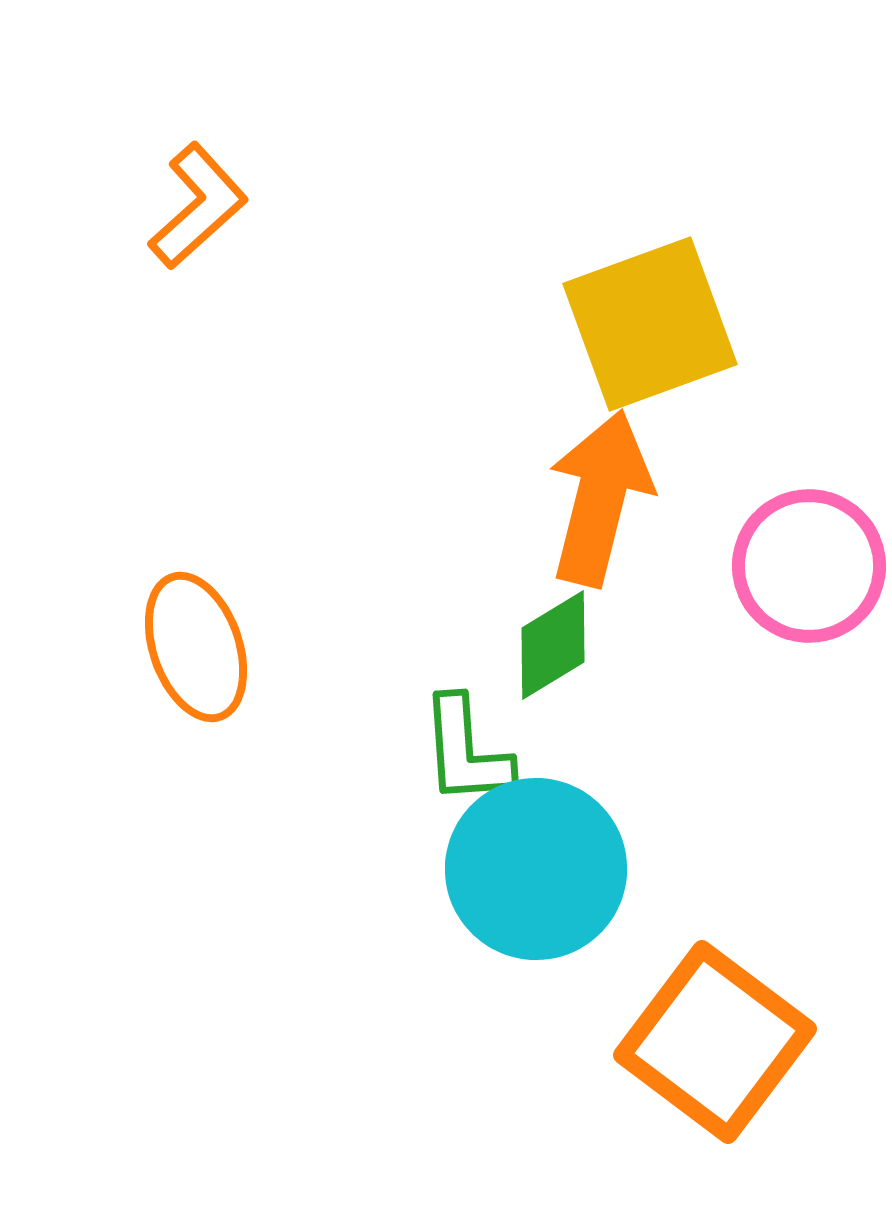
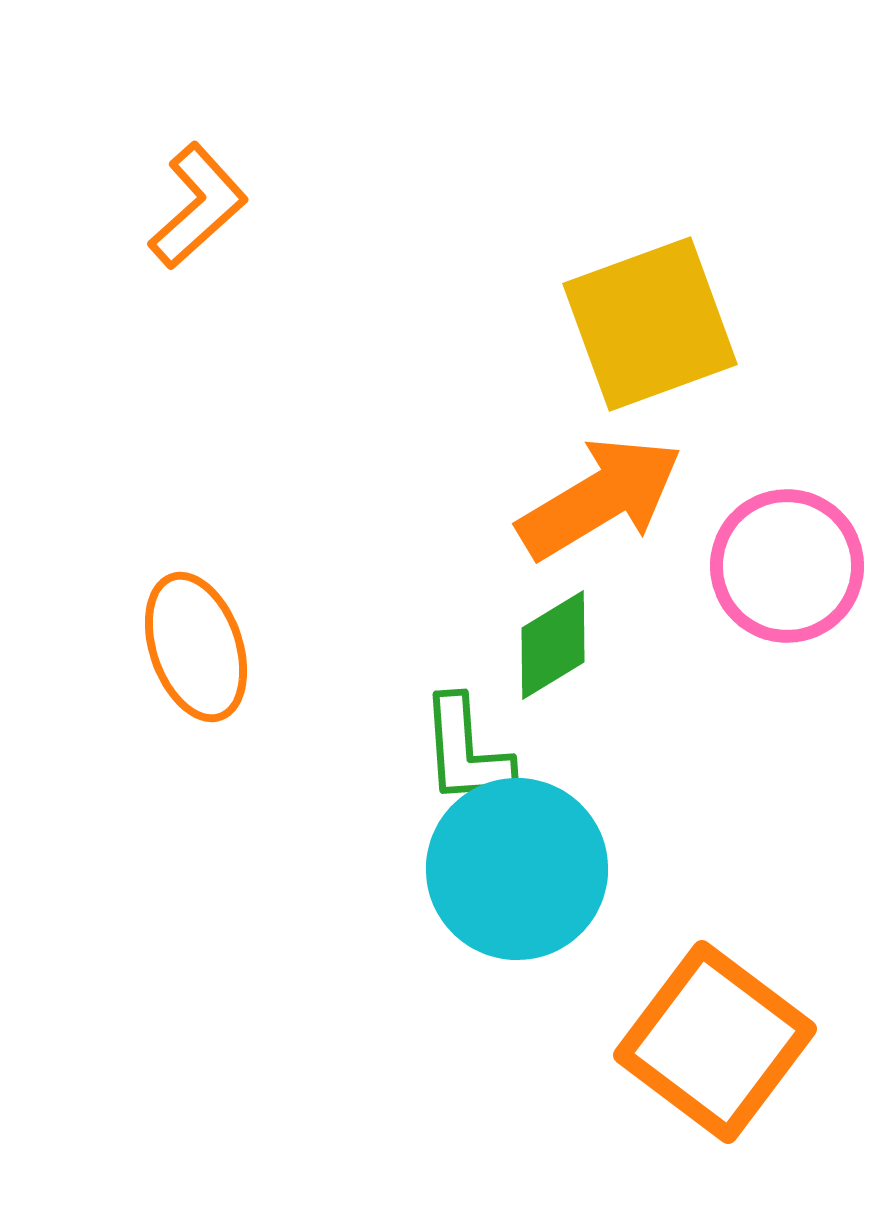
orange arrow: rotated 45 degrees clockwise
pink circle: moved 22 px left
cyan circle: moved 19 px left
